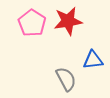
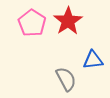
red star: rotated 24 degrees counterclockwise
